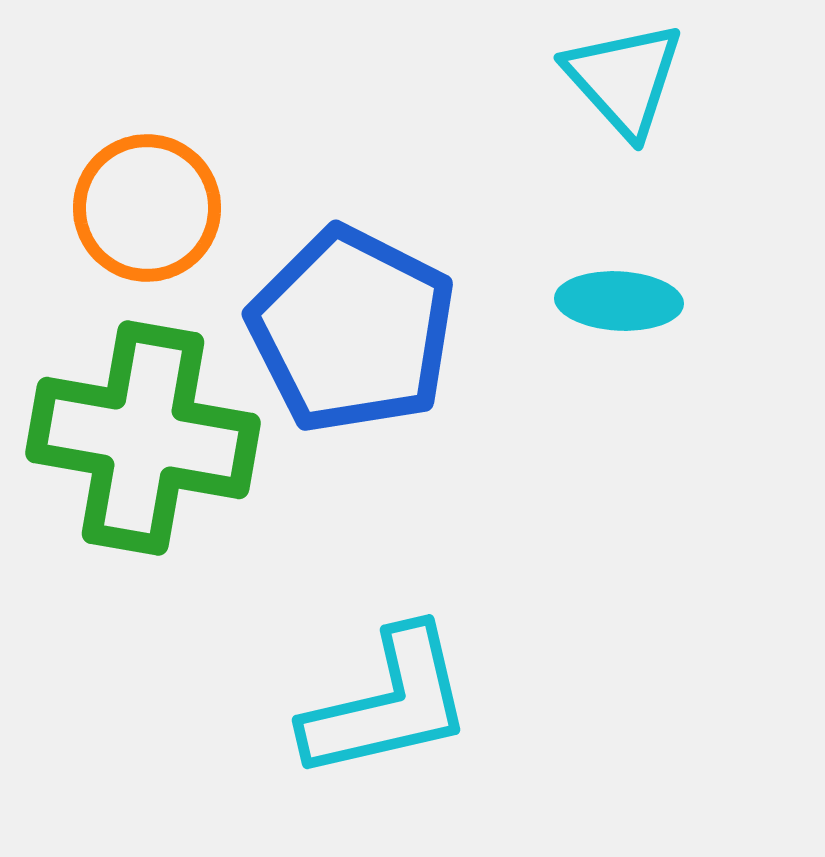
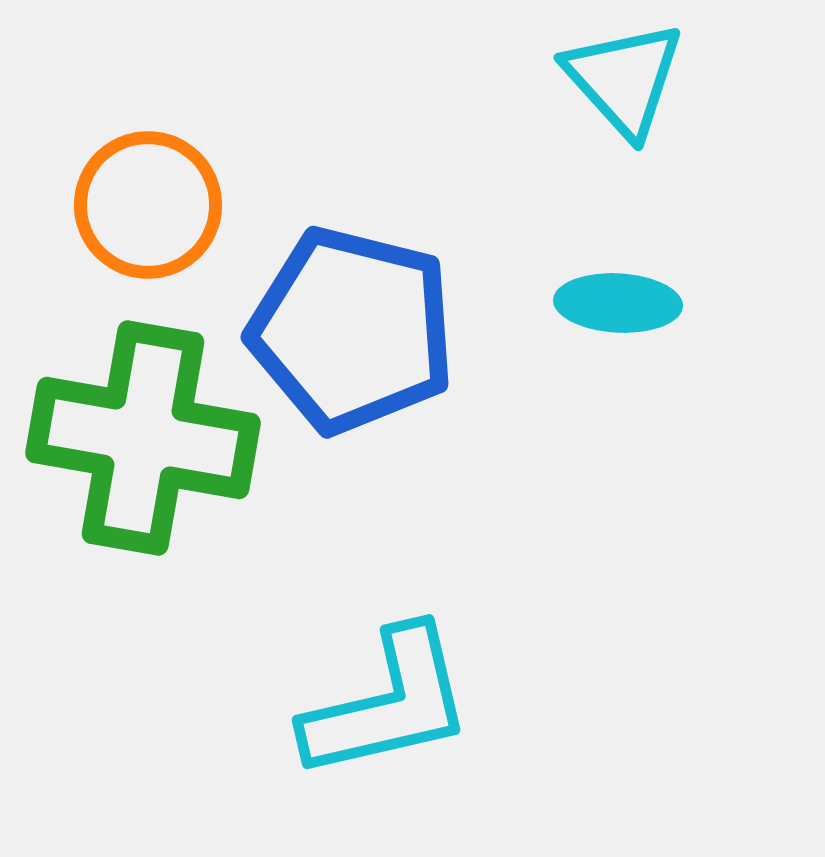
orange circle: moved 1 px right, 3 px up
cyan ellipse: moved 1 px left, 2 px down
blue pentagon: rotated 13 degrees counterclockwise
